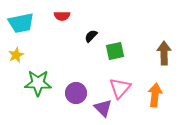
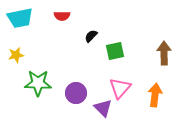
cyan trapezoid: moved 1 px left, 5 px up
yellow star: rotated 14 degrees clockwise
